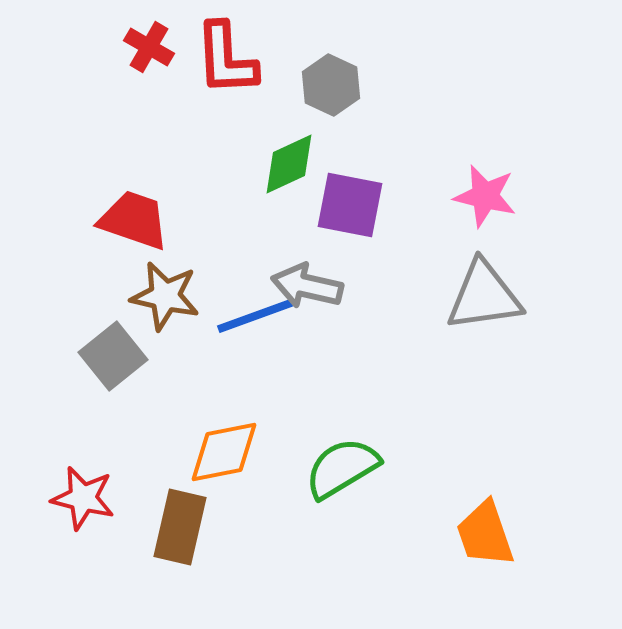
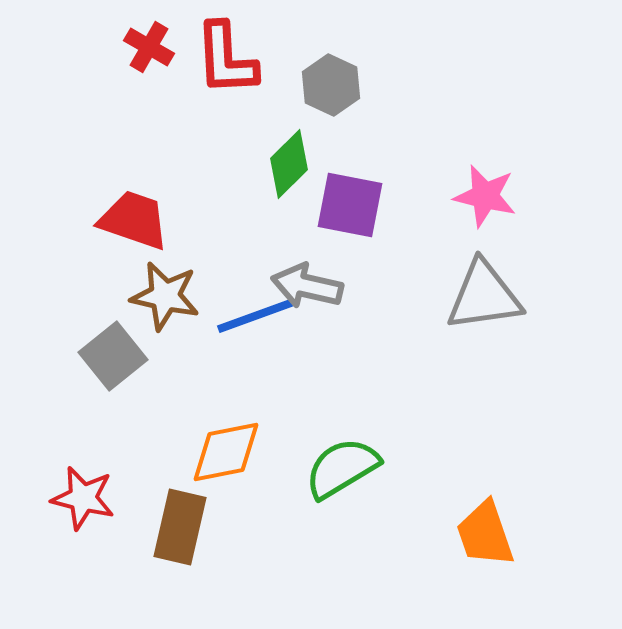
green diamond: rotated 20 degrees counterclockwise
orange diamond: moved 2 px right
